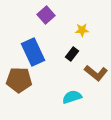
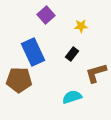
yellow star: moved 1 px left, 4 px up
brown L-shape: rotated 125 degrees clockwise
